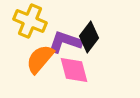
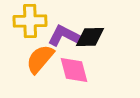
yellow cross: rotated 24 degrees counterclockwise
black diamond: moved 1 px right; rotated 52 degrees clockwise
purple L-shape: moved 6 px up; rotated 8 degrees clockwise
